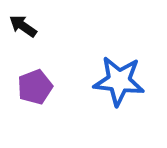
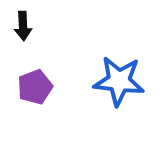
black arrow: rotated 128 degrees counterclockwise
